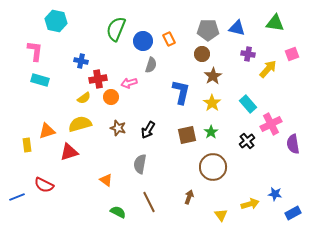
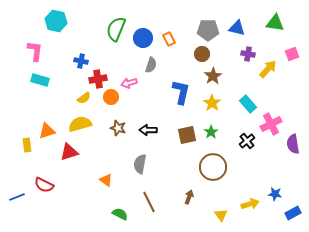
blue circle at (143, 41): moved 3 px up
black arrow at (148, 130): rotated 60 degrees clockwise
green semicircle at (118, 212): moved 2 px right, 2 px down
